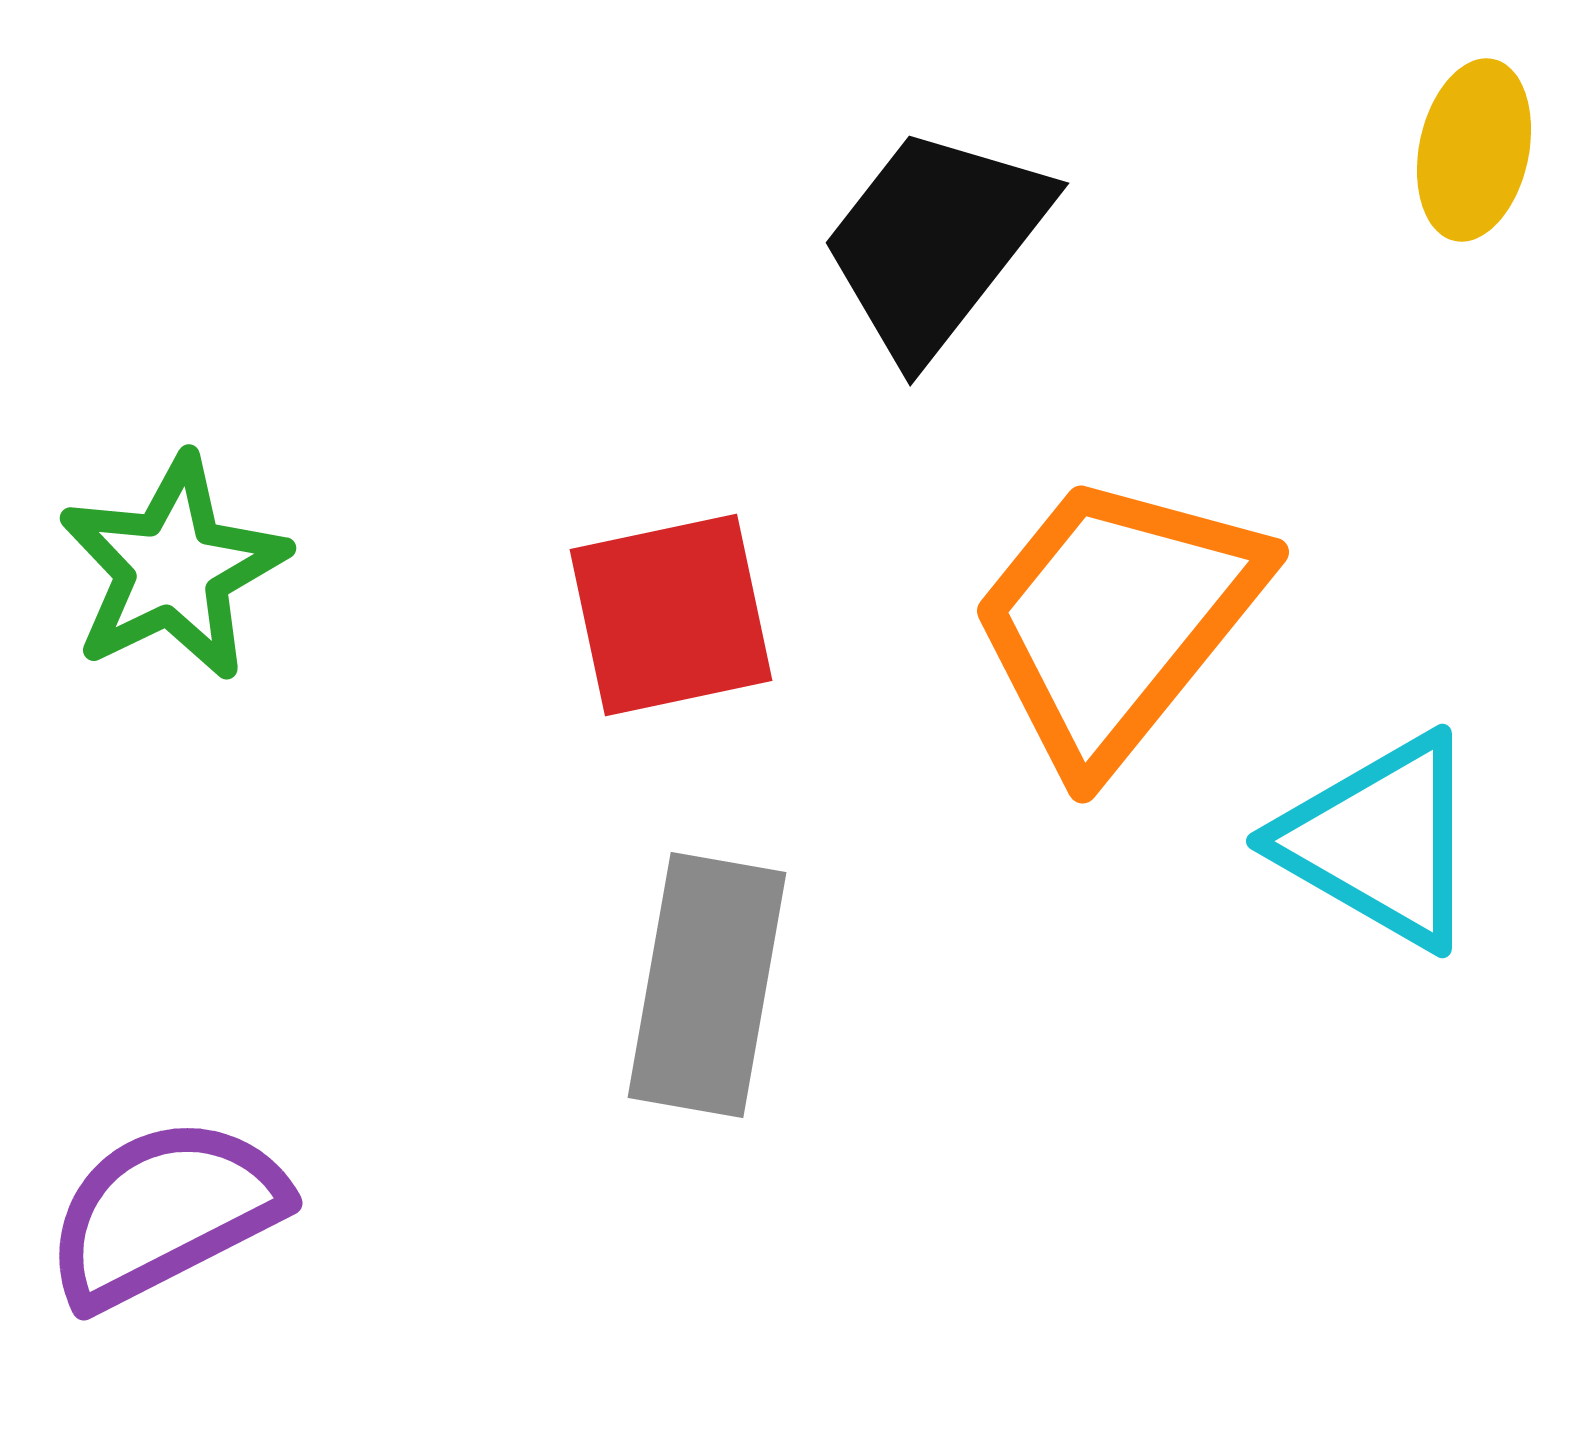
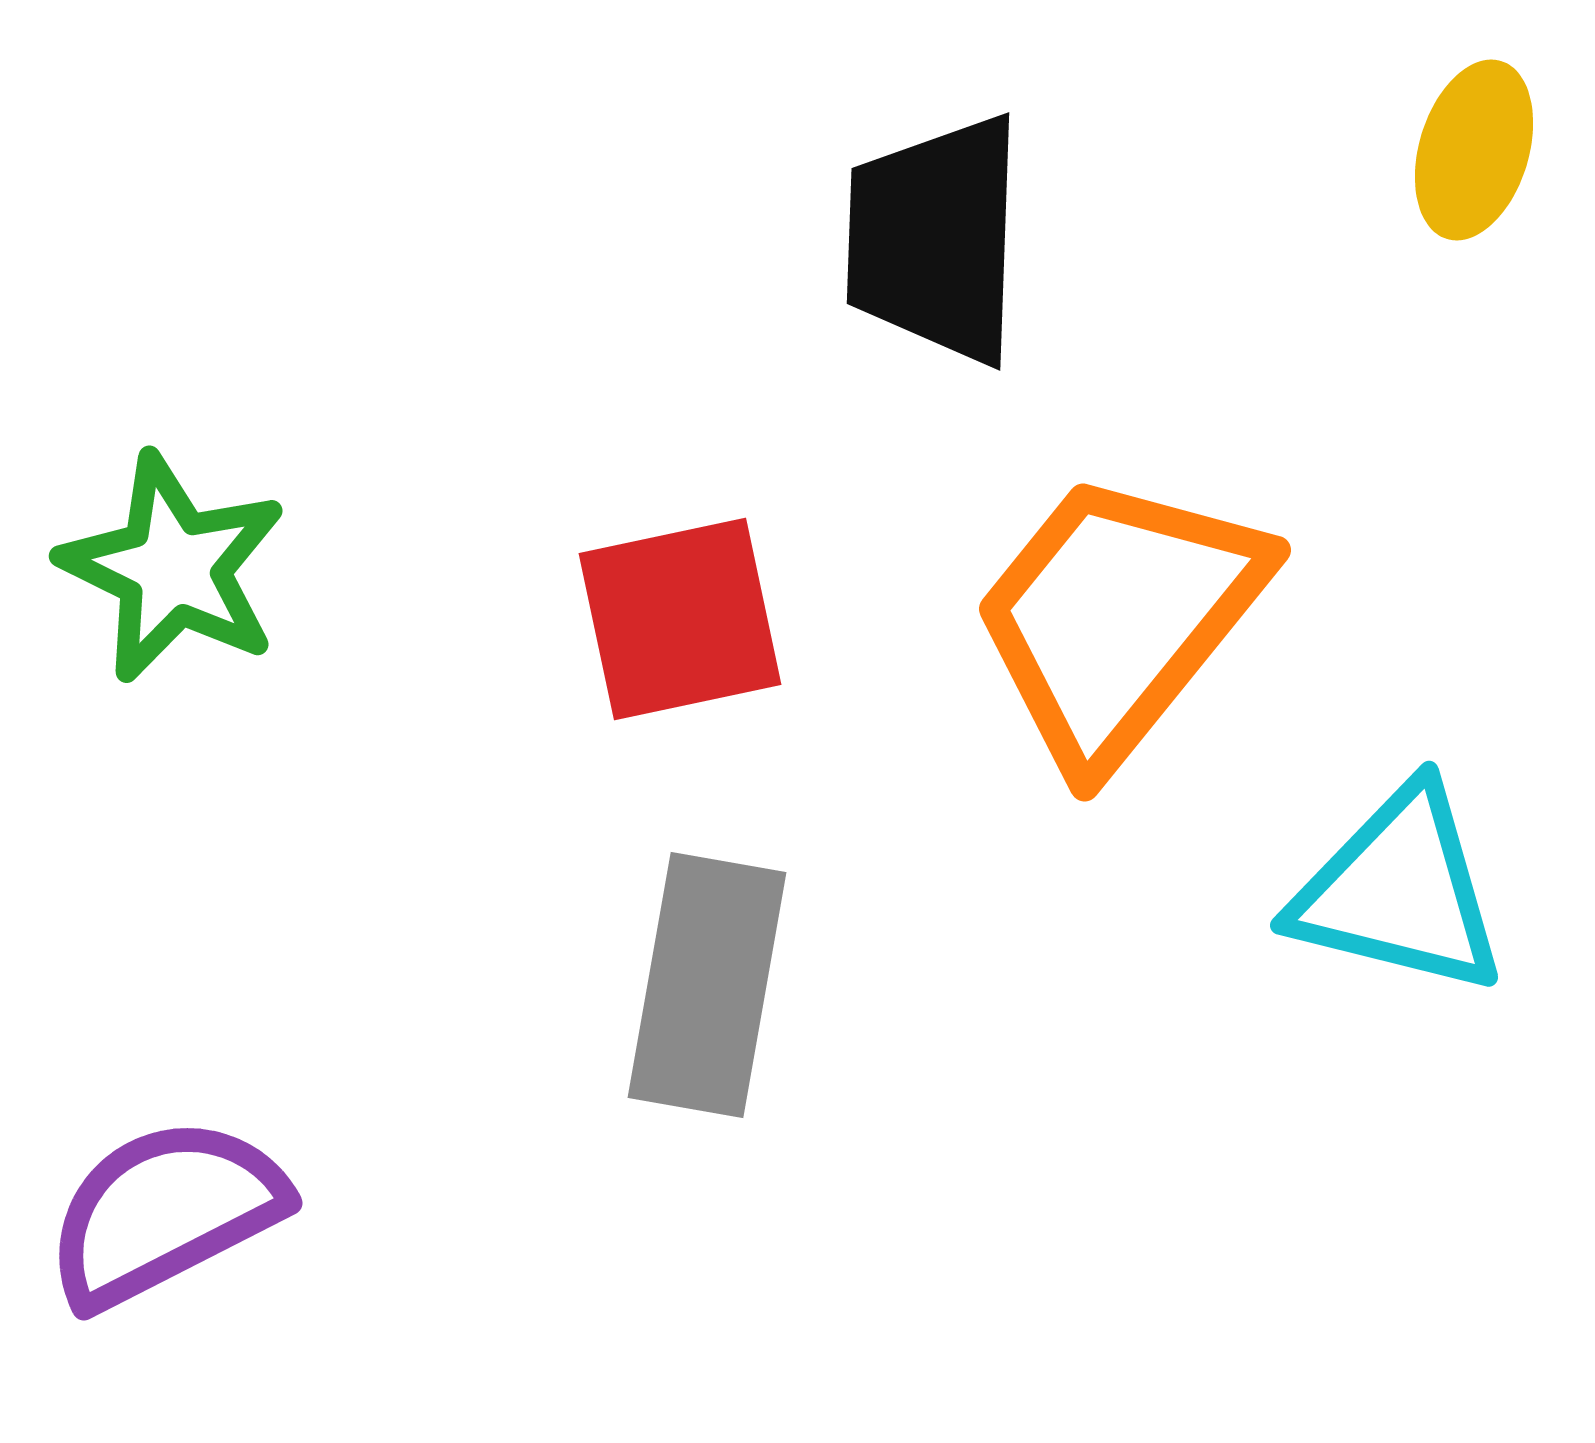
yellow ellipse: rotated 5 degrees clockwise
black trapezoid: moved 3 px up; rotated 36 degrees counterclockwise
green star: rotated 20 degrees counterclockwise
red square: moved 9 px right, 4 px down
orange trapezoid: moved 2 px right, 2 px up
cyan triangle: moved 19 px right, 50 px down; rotated 16 degrees counterclockwise
